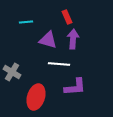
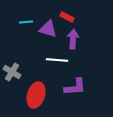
red rectangle: rotated 40 degrees counterclockwise
purple triangle: moved 11 px up
white line: moved 2 px left, 4 px up
red ellipse: moved 2 px up
